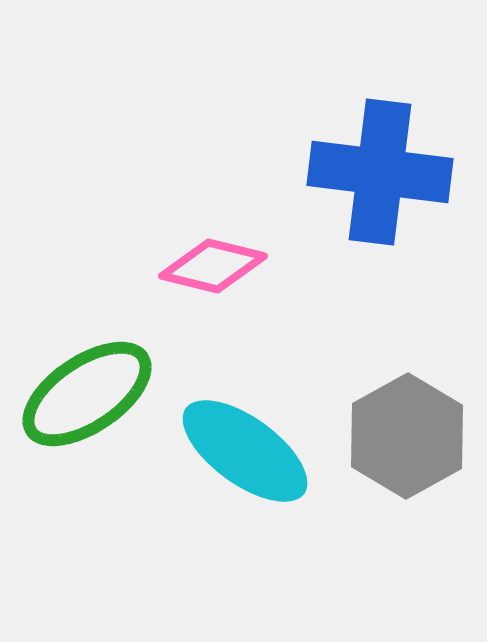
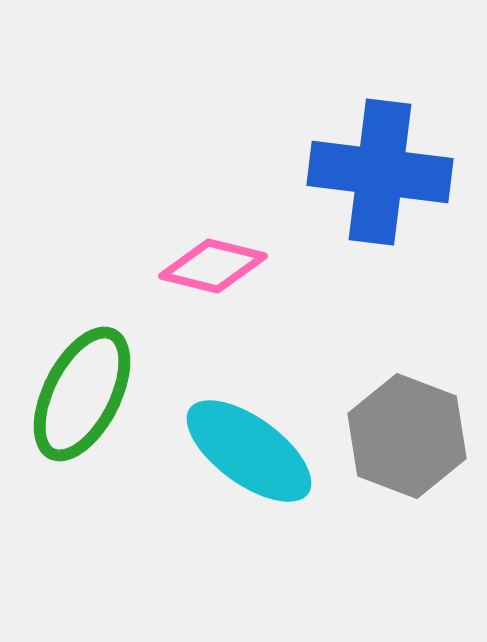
green ellipse: moved 5 px left; rotated 29 degrees counterclockwise
gray hexagon: rotated 10 degrees counterclockwise
cyan ellipse: moved 4 px right
